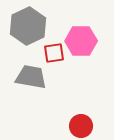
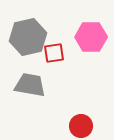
gray hexagon: moved 11 px down; rotated 12 degrees clockwise
pink hexagon: moved 10 px right, 4 px up
gray trapezoid: moved 1 px left, 8 px down
